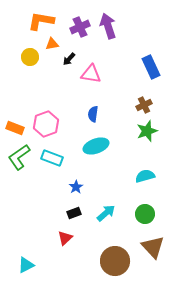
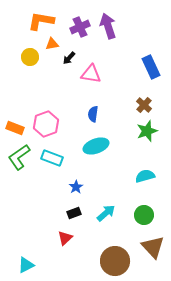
black arrow: moved 1 px up
brown cross: rotated 21 degrees counterclockwise
green circle: moved 1 px left, 1 px down
